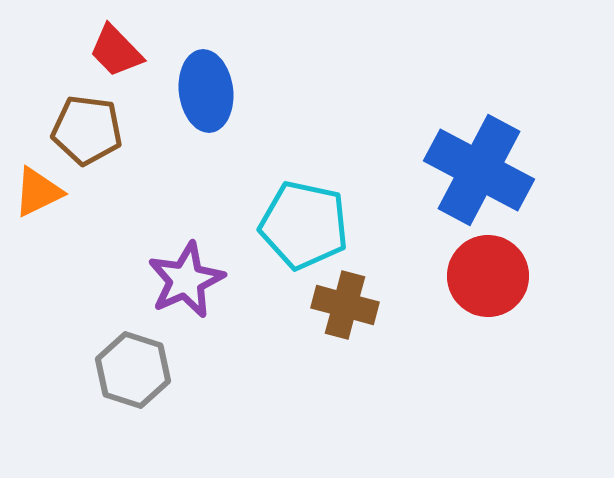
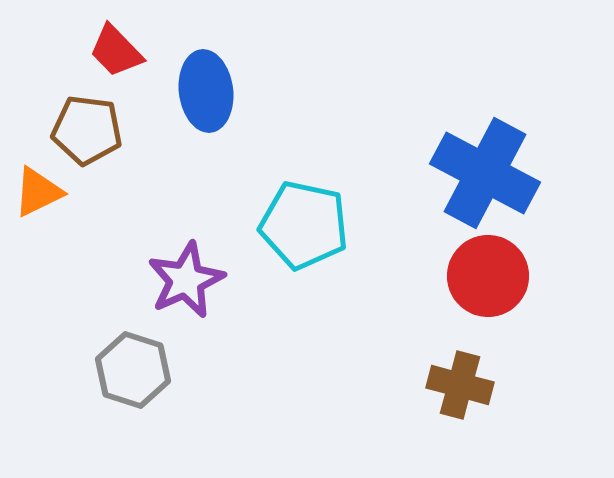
blue cross: moved 6 px right, 3 px down
brown cross: moved 115 px right, 80 px down
